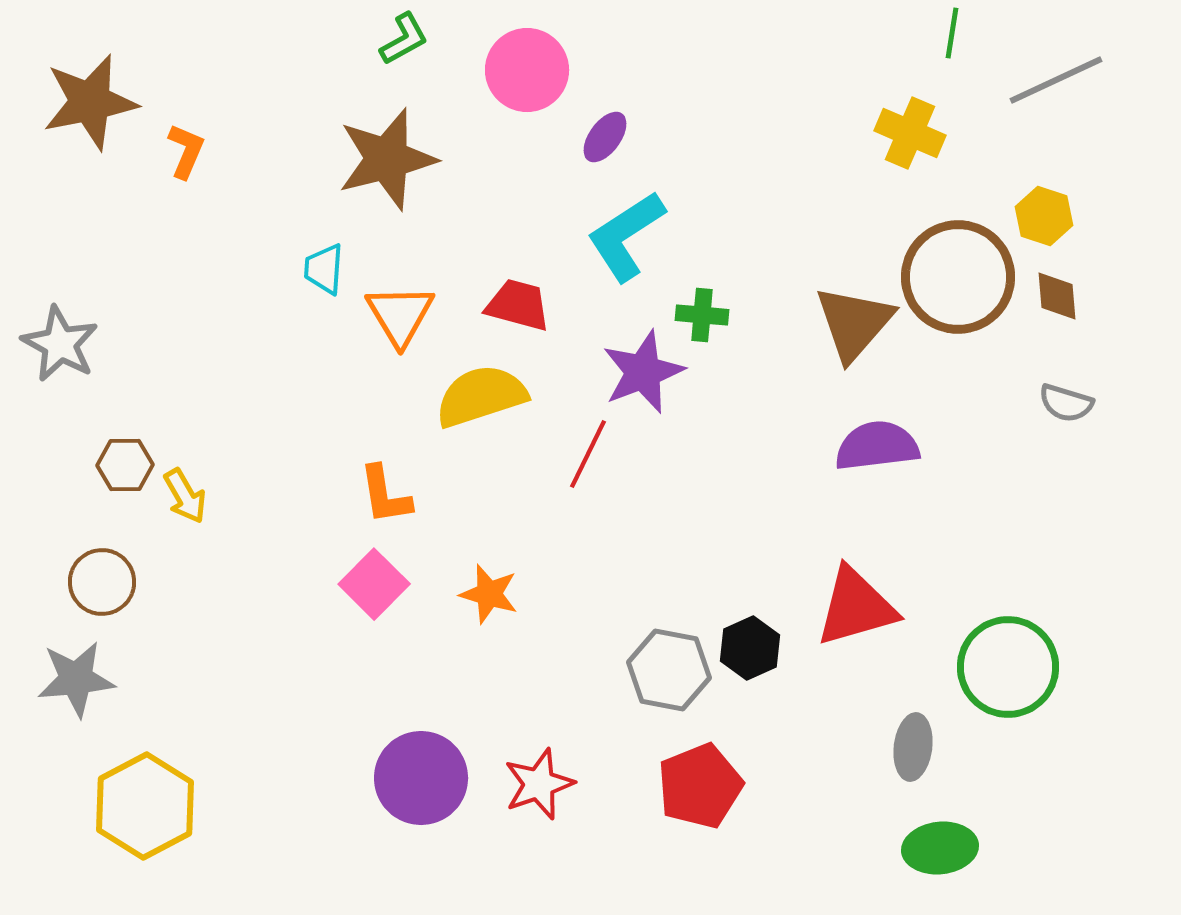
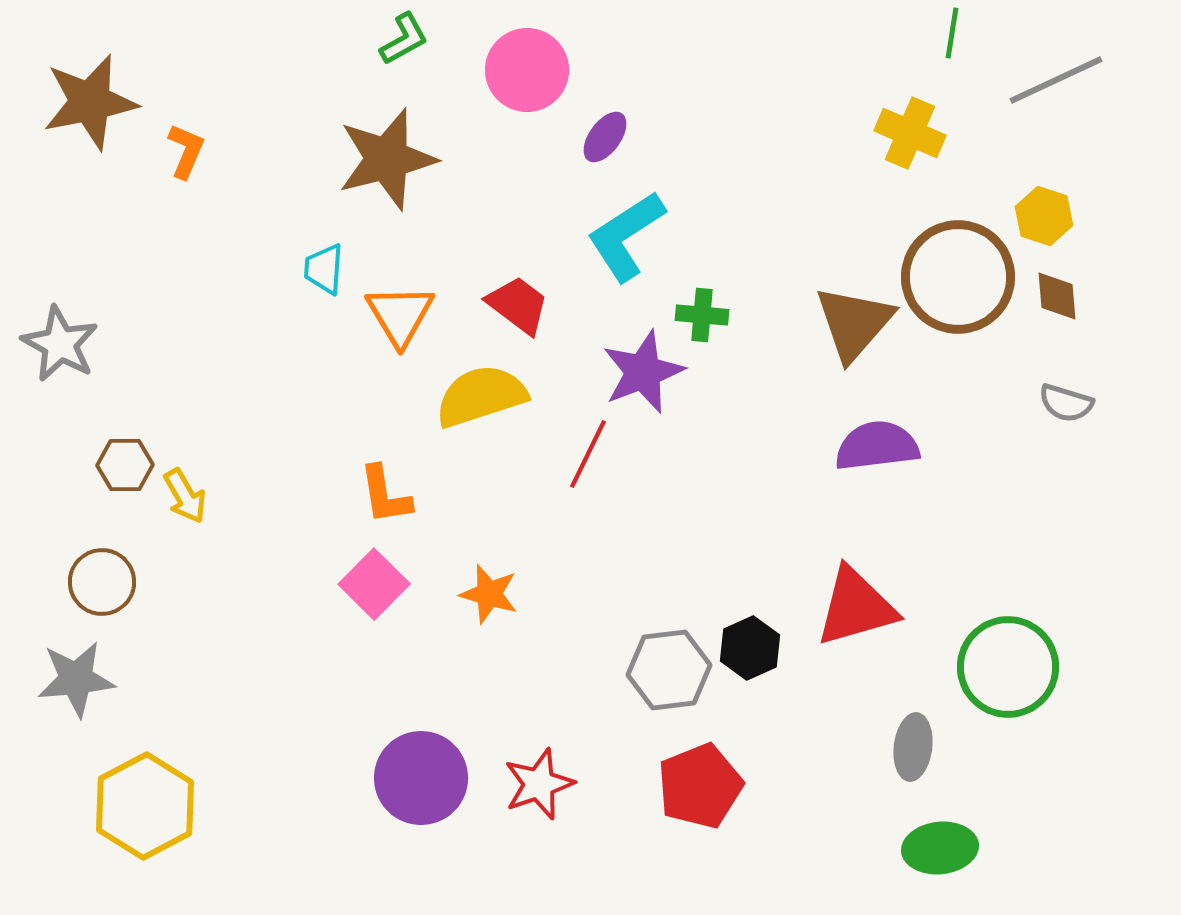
red trapezoid at (518, 305): rotated 22 degrees clockwise
gray hexagon at (669, 670): rotated 18 degrees counterclockwise
